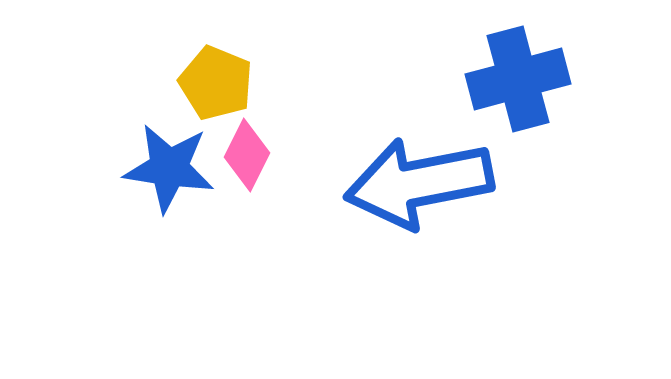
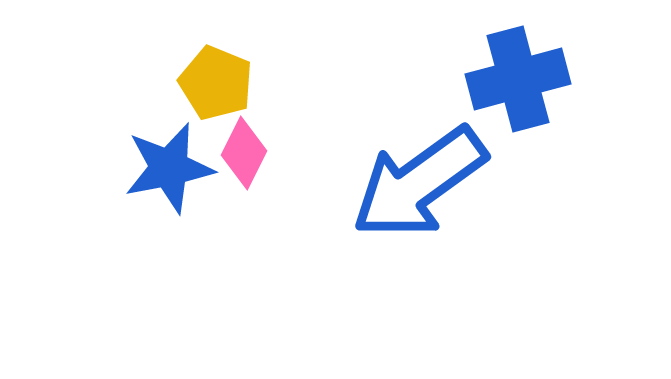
pink diamond: moved 3 px left, 2 px up
blue star: rotated 20 degrees counterclockwise
blue arrow: rotated 25 degrees counterclockwise
